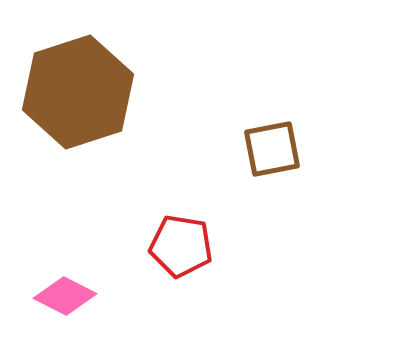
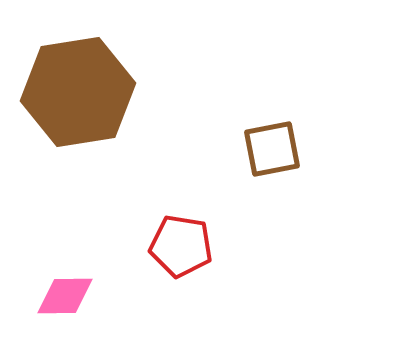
brown hexagon: rotated 9 degrees clockwise
pink diamond: rotated 28 degrees counterclockwise
